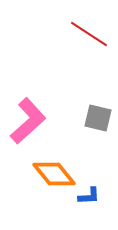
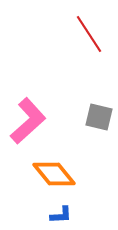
red line: rotated 24 degrees clockwise
gray square: moved 1 px right, 1 px up
blue L-shape: moved 28 px left, 19 px down
